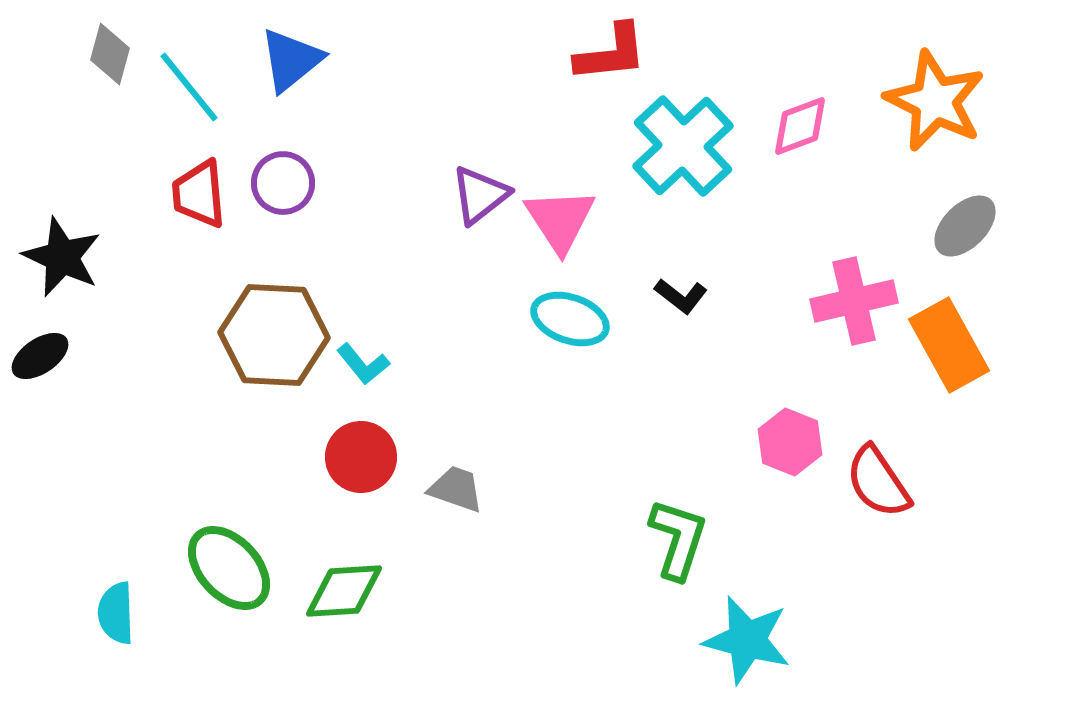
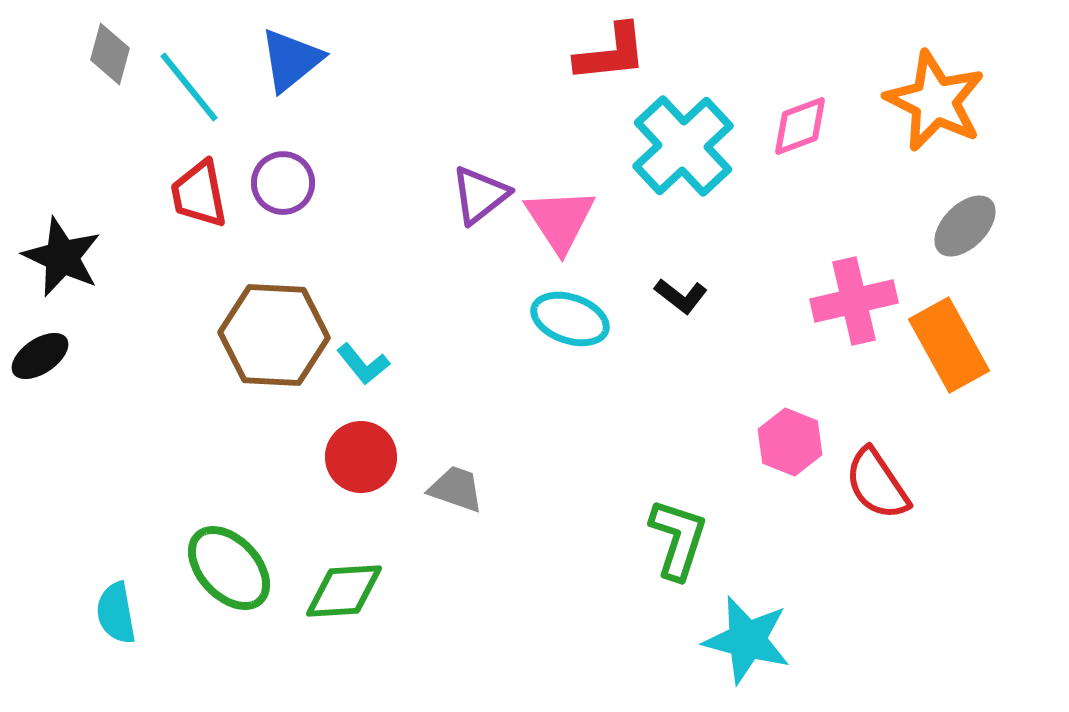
red trapezoid: rotated 6 degrees counterclockwise
red semicircle: moved 1 px left, 2 px down
cyan semicircle: rotated 8 degrees counterclockwise
